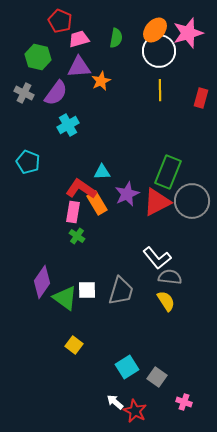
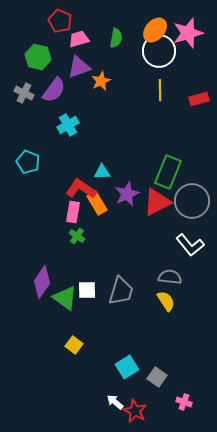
purple triangle: rotated 15 degrees counterclockwise
purple semicircle: moved 2 px left, 3 px up
red rectangle: moved 2 px left, 1 px down; rotated 60 degrees clockwise
white L-shape: moved 33 px right, 13 px up
